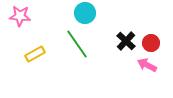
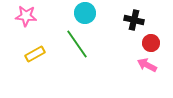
pink star: moved 6 px right
black cross: moved 8 px right, 21 px up; rotated 30 degrees counterclockwise
